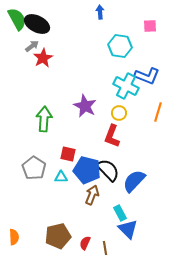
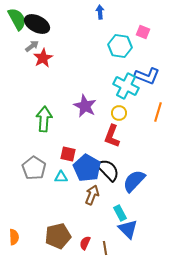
pink square: moved 7 px left, 6 px down; rotated 24 degrees clockwise
blue pentagon: moved 2 px up; rotated 16 degrees clockwise
